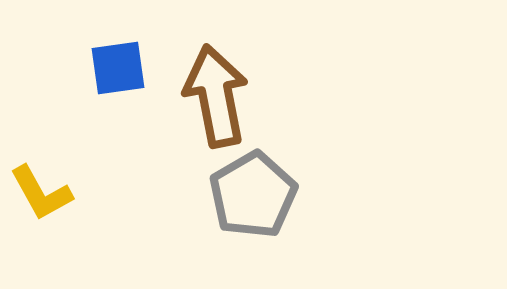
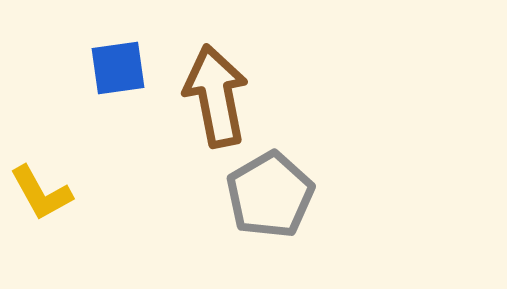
gray pentagon: moved 17 px right
